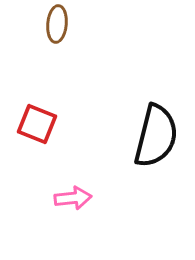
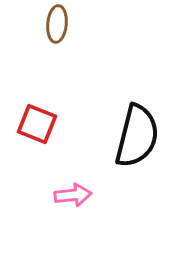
black semicircle: moved 19 px left
pink arrow: moved 3 px up
